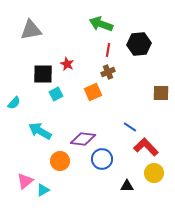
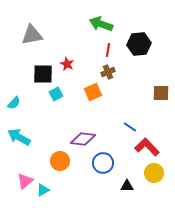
gray triangle: moved 1 px right, 5 px down
cyan arrow: moved 21 px left, 6 px down
red L-shape: moved 1 px right
blue circle: moved 1 px right, 4 px down
